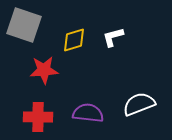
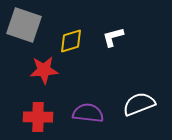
yellow diamond: moved 3 px left, 1 px down
